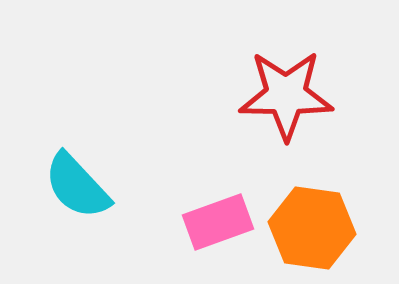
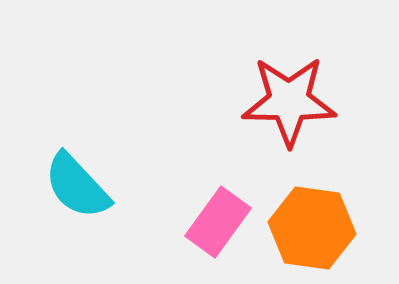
red star: moved 3 px right, 6 px down
pink rectangle: rotated 34 degrees counterclockwise
